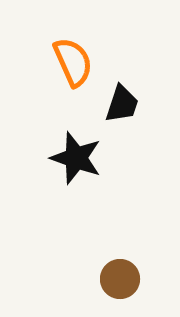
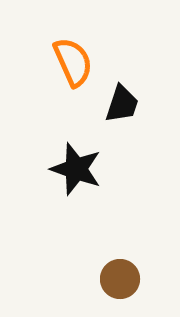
black star: moved 11 px down
